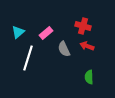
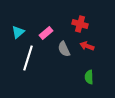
red cross: moved 3 px left, 2 px up
